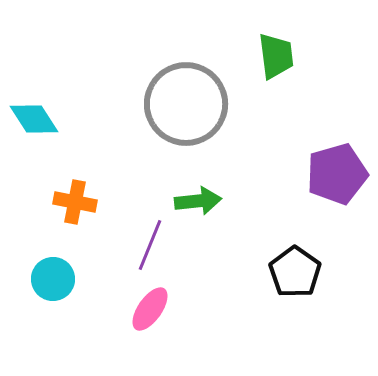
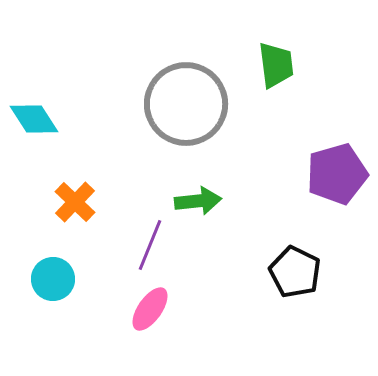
green trapezoid: moved 9 px down
orange cross: rotated 33 degrees clockwise
black pentagon: rotated 9 degrees counterclockwise
